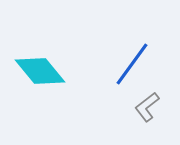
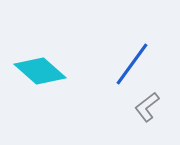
cyan diamond: rotated 9 degrees counterclockwise
